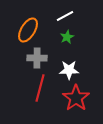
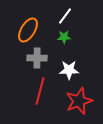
white line: rotated 24 degrees counterclockwise
green star: moved 3 px left; rotated 24 degrees clockwise
red line: moved 3 px down
red star: moved 3 px right, 3 px down; rotated 16 degrees clockwise
